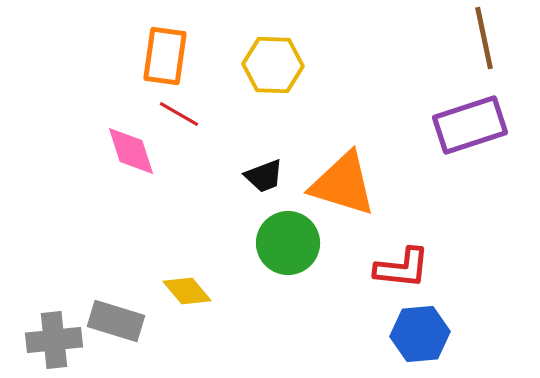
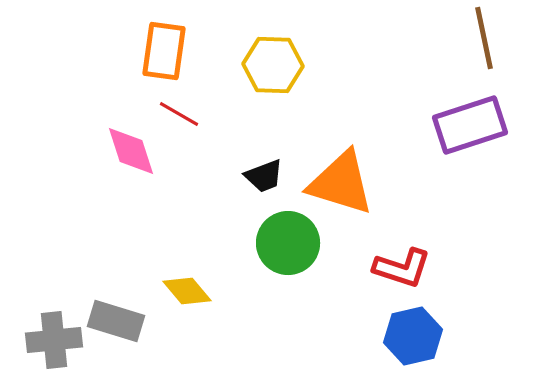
orange rectangle: moved 1 px left, 5 px up
orange triangle: moved 2 px left, 1 px up
red L-shape: rotated 12 degrees clockwise
blue hexagon: moved 7 px left, 2 px down; rotated 8 degrees counterclockwise
